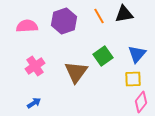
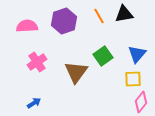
pink cross: moved 2 px right, 4 px up
